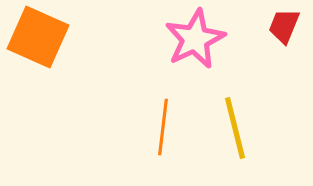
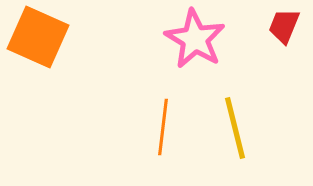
pink star: rotated 16 degrees counterclockwise
